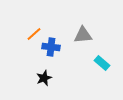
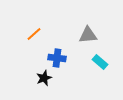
gray triangle: moved 5 px right
blue cross: moved 6 px right, 11 px down
cyan rectangle: moved 2 px left, 1 px up
